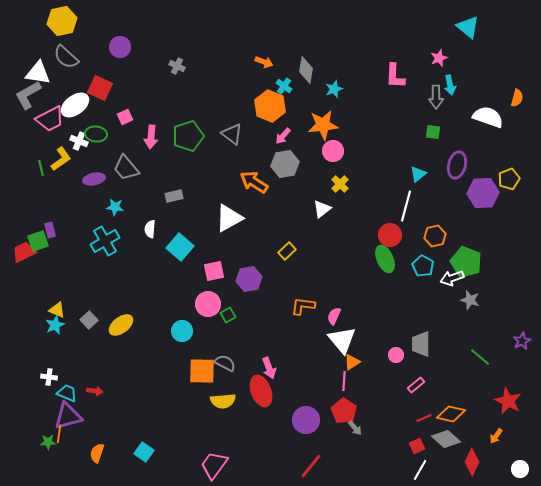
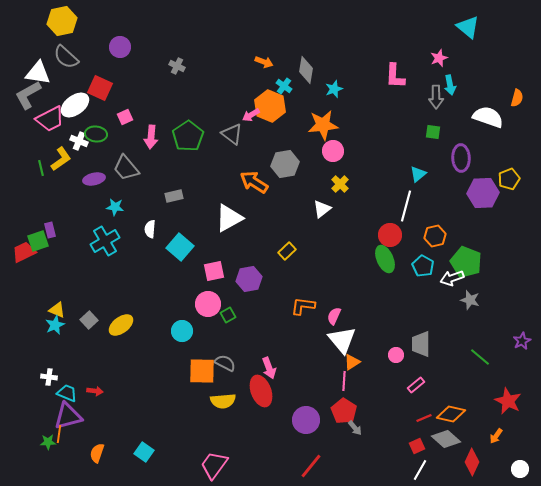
green pentagon at (188, 136): rotated 16 degrees counterclockwise
pink arrow at (283, 136): moved 32 px left, 21 px up; rotated 18 degrees clockwise
purple ellipse at (457, 165): moved 4 px right, 7 px up; rotated 16 degrees counterclockwise
